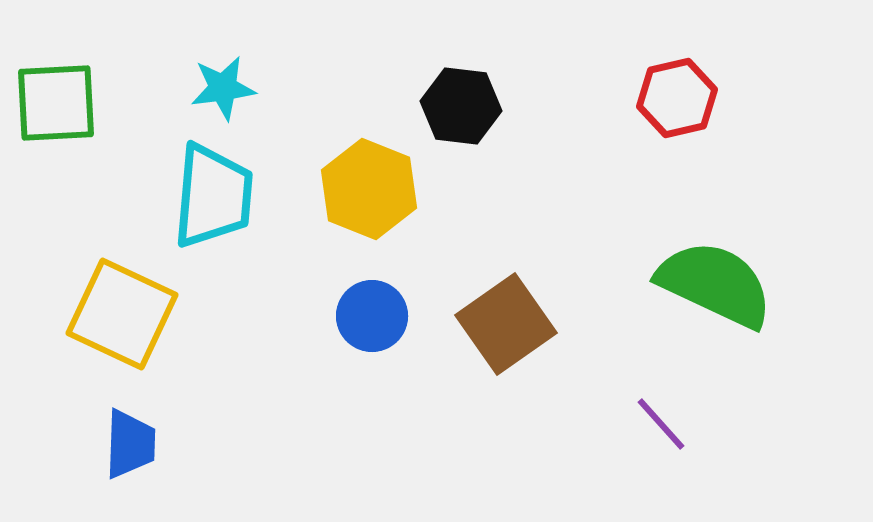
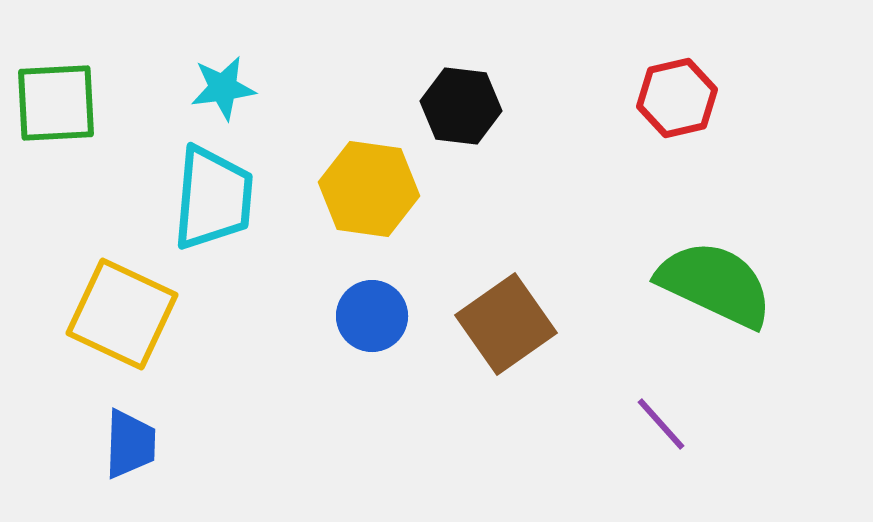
yellow hexagon: rotated 14 degrees counterclockwise
cyan trapezoid: moved 2 px down
